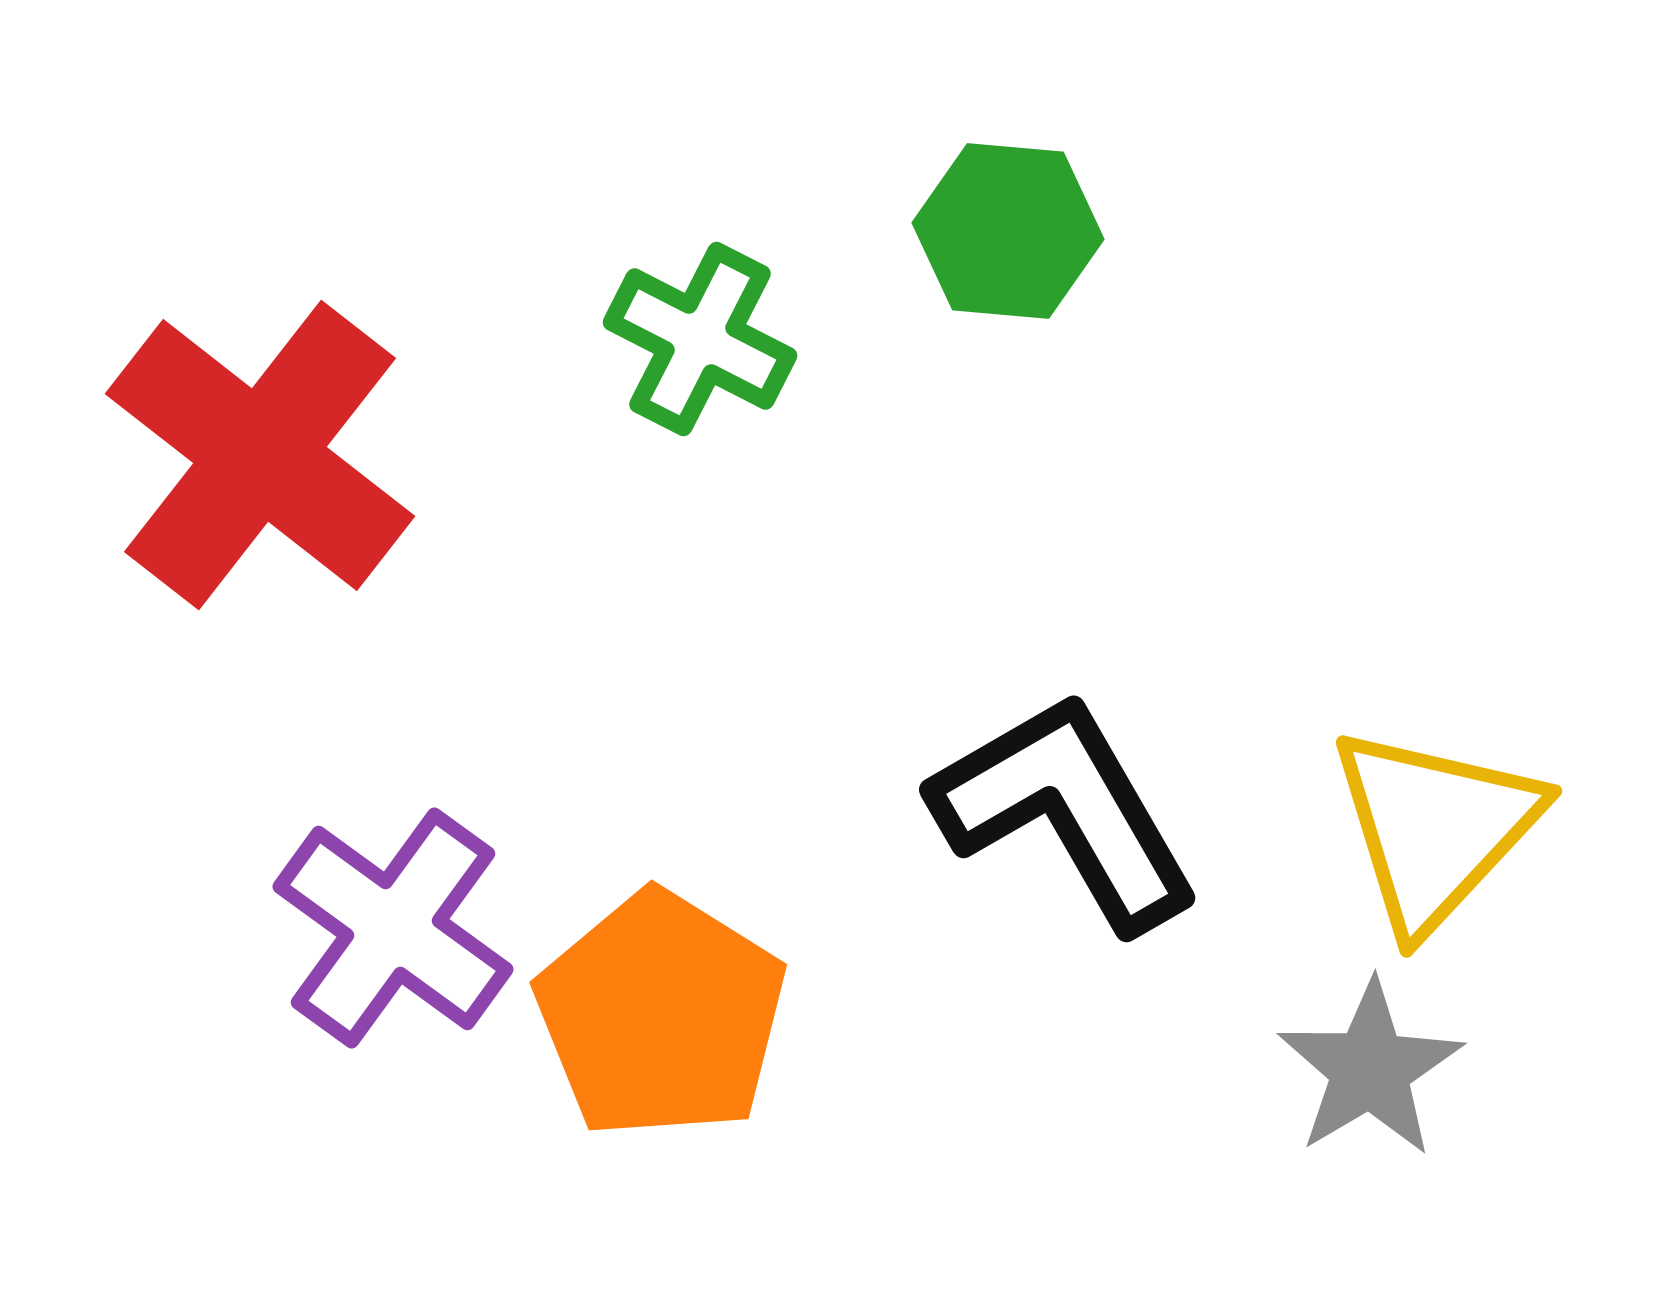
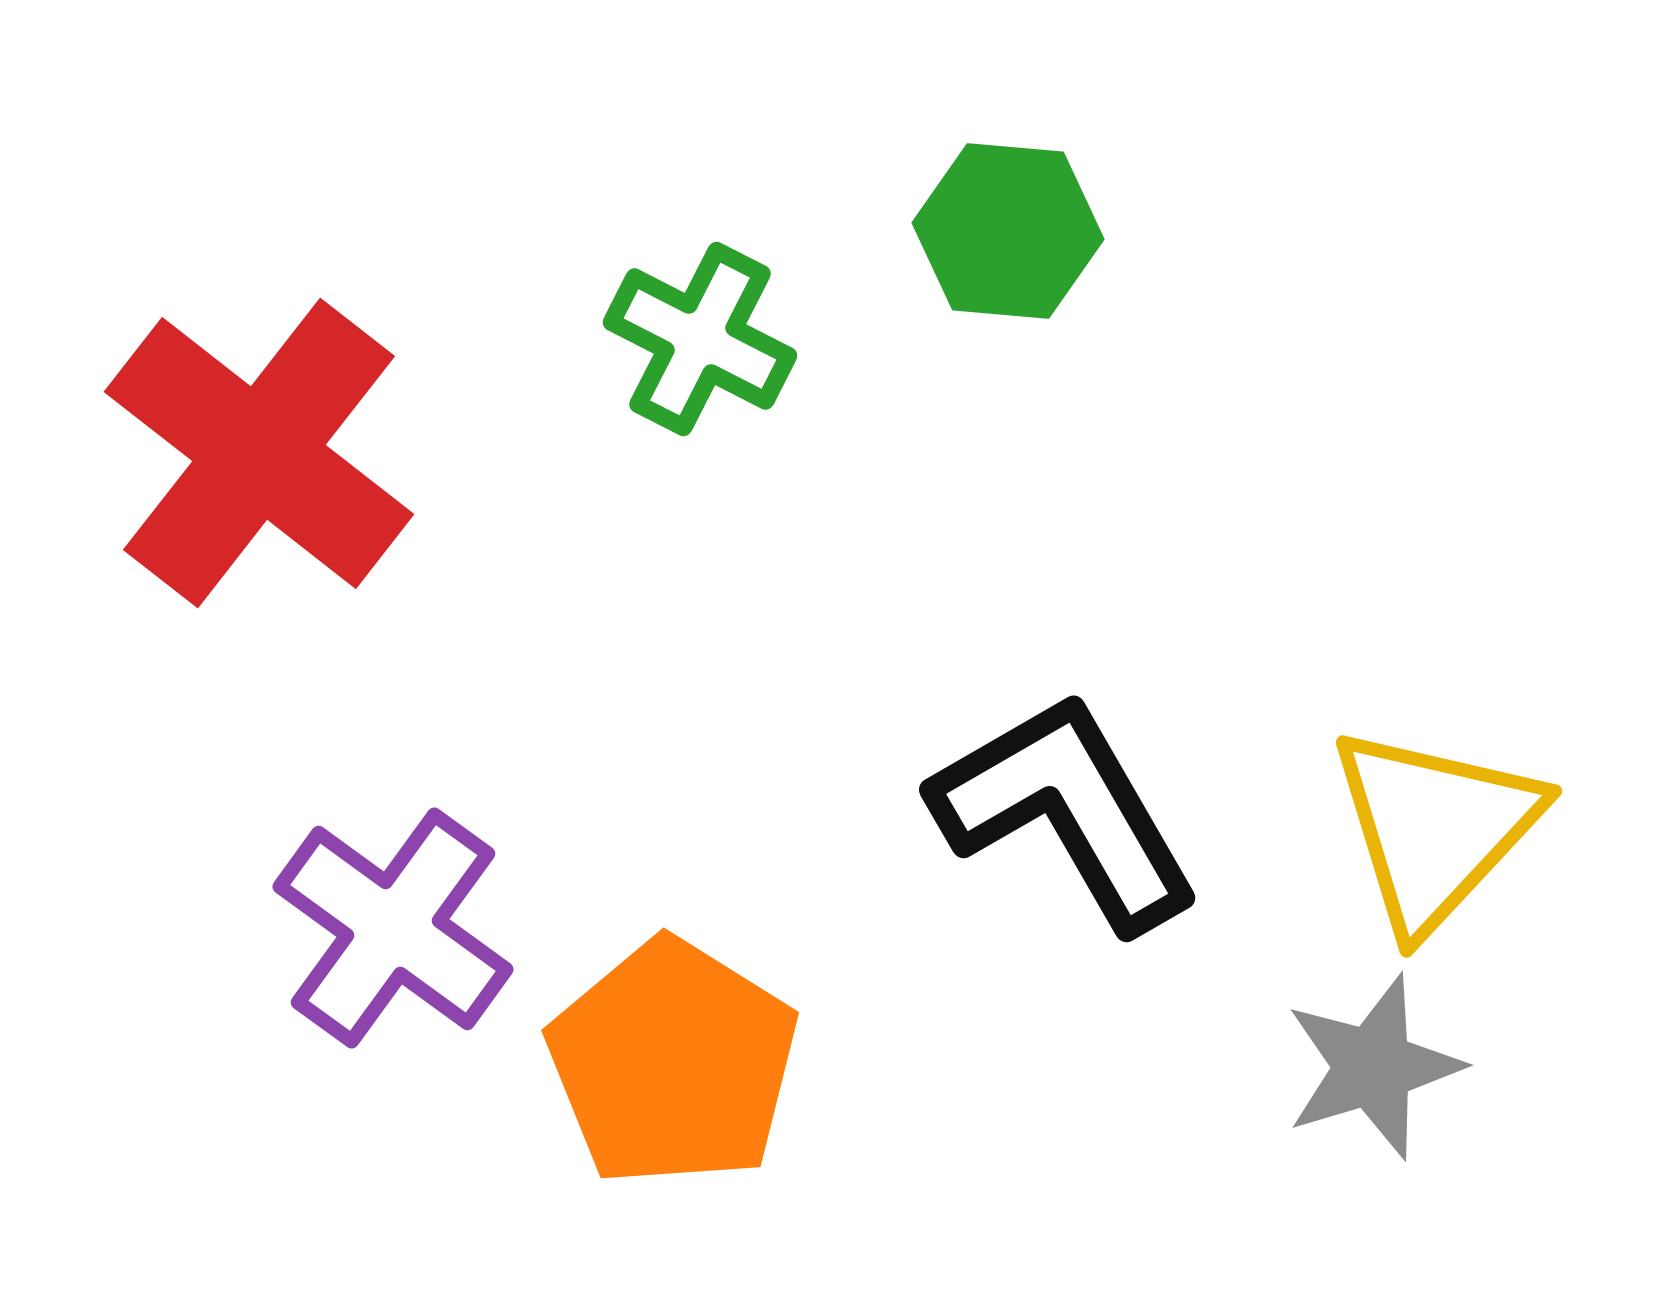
red cross: moved 1 px left, 2 px up
orange pentagon: moved 12 px right, 48 px down
gray star: moved 3 px right, 2 px up; rotated 14 degrees clockwise
